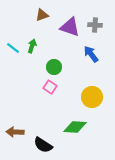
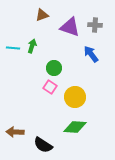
cyan line: rotated 32 degrees counterclockwise
green circle: moved 1 px down
yellow circle: moved 17 px left
